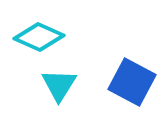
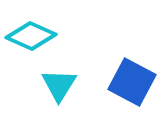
cyan diamond: moved 8 px left, 1 px up
